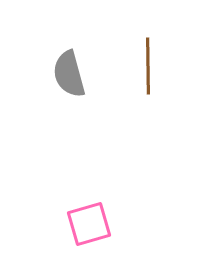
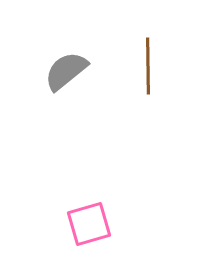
gray semicircle: moved 3 px left, 3 px up; rotated 66 degrees clockwise
